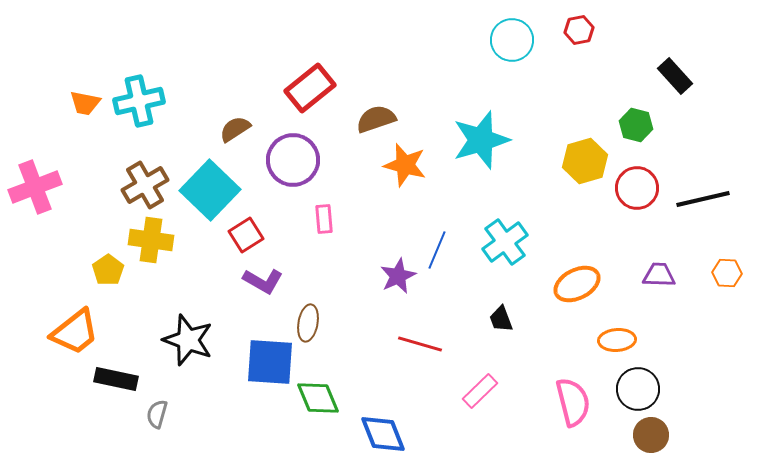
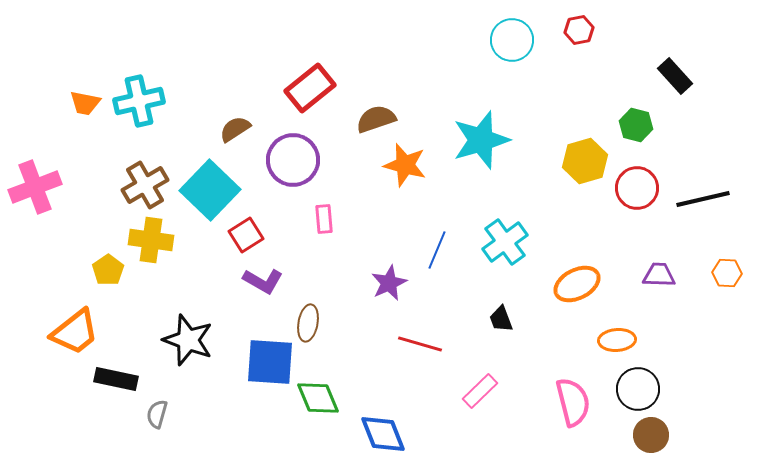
purple star at (398, 276): moved 9 px left, 7 px down
